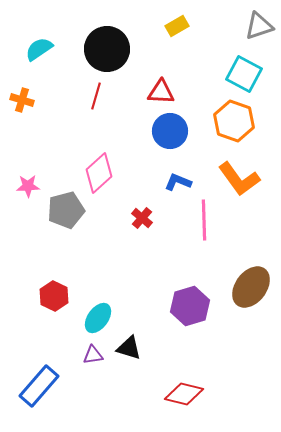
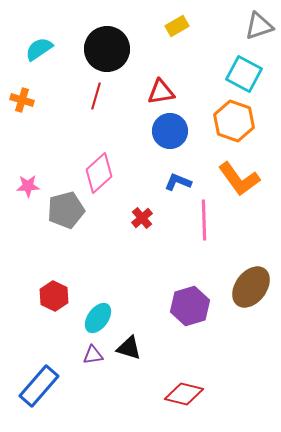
red triangle: rotated 12 degrees counterclockwise
red cross: rotated 10 degrees clockwise
